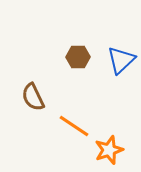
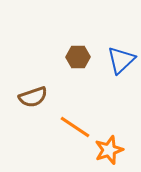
brown semicircle: rotated 84 degrees counterclockwise
orange line: moved 1 px right, 1 px down
